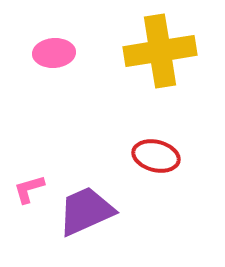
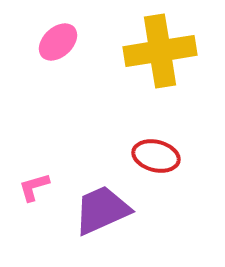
pink ellipse: moved 4 px right, 11 px up; rotated 39 degrees counterclockwise
pink L-shape: moved 5 px right, 2 px up
purple trapezoid: moved 16 px right, 1 px up
